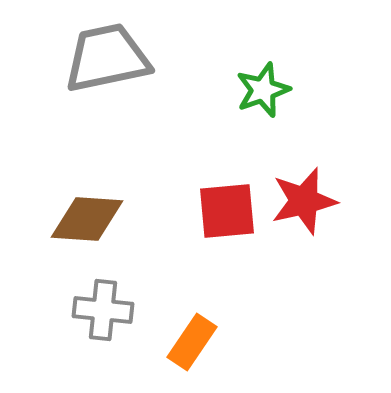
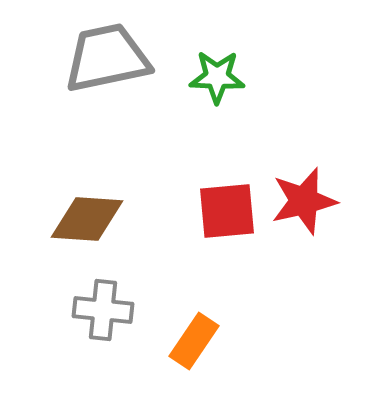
green star: moved 46 px left, 13 px up; rotated 22 degrees clockwise
orange rectangle: moved 2 px right, 1 px up
